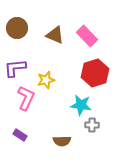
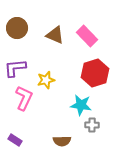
pink L-shape: moved 2 px left
purple rectangle: moved 5 px left, 5 px down
